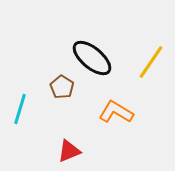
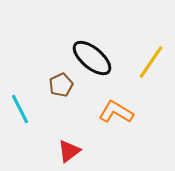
brown pentagon: moved 1 px left, 2 px up; rotated 15 degrees clockwise
cyan line: rotated 44 degrees counterclockwise
red triangle: rotated 15 degrees counterclockwise
